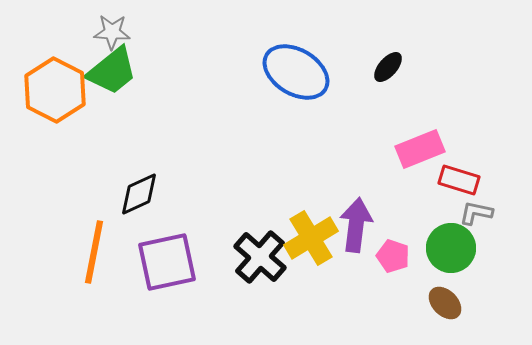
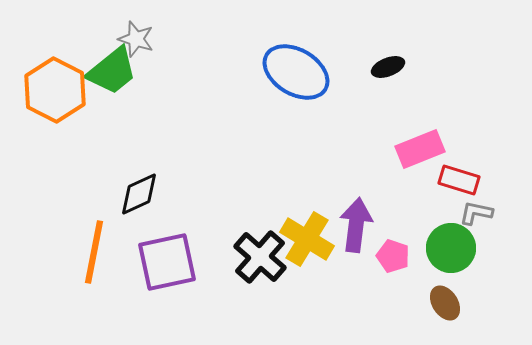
gray star: moved 24 px right, 7 px down; rotated 15 degrees clockwise
black ellipse: rotated 28 degrees clockwise
yellow cross: moved 4 px left, 1 px down; rotated 28 degrees counterclockwise
brown ellipse: rotated 12 degrees clockwise
